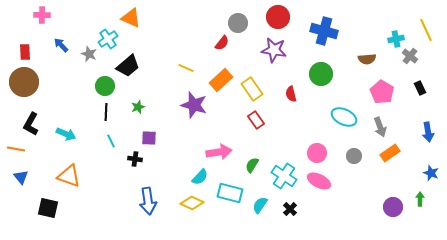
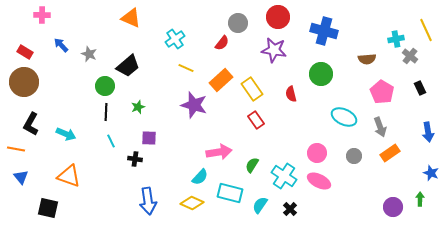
cyan cross at (108, 39): moved 67 px right
red rectangle at (25, 52): rotated 56 degrees counterclockwise
